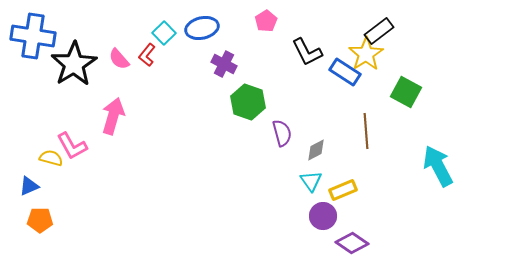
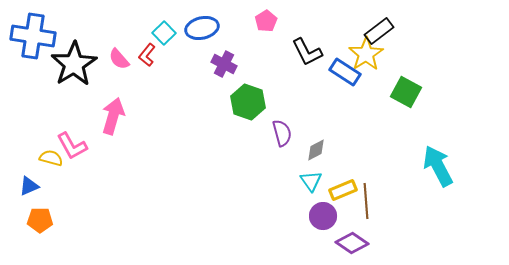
brown line: moved 70 px down
